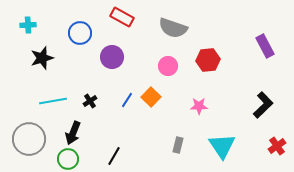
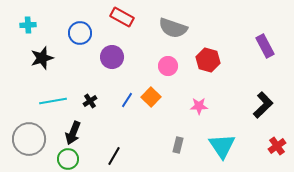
red hexagon: rotated 20 degrees clockwise
